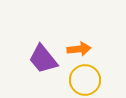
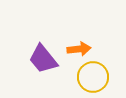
yellow circle: moved 8 px right, 3 px up
